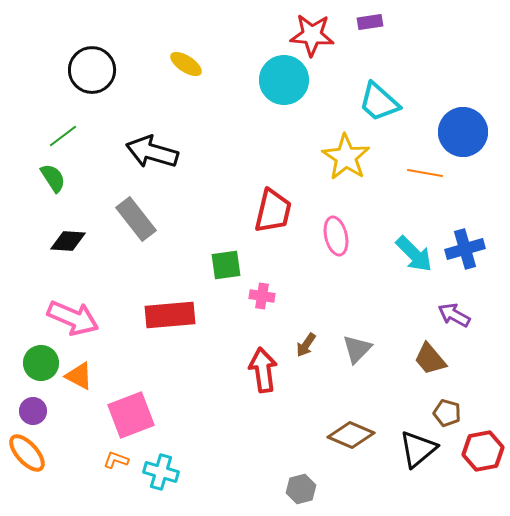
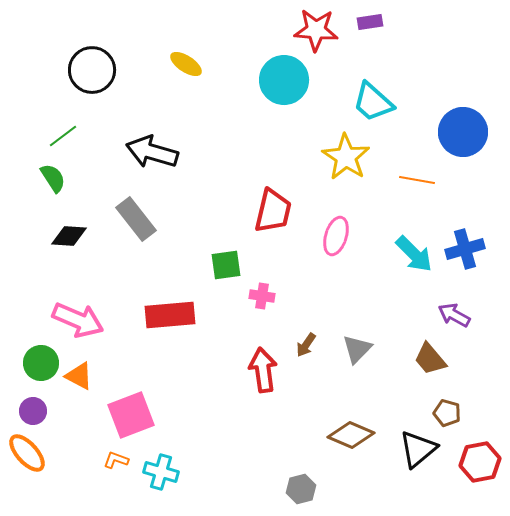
red star: moved 4 px right, 5 px up
cyan trapezoid: moved 6 px left
orange line: moved 8 px left, 7 px down
pink ellipse: rotated 30 degrees clockwise
black diamond: moved 1 px right, 5 px up
pink arrow: moved 5 px right, 2 px down
red hexagon: moved 3 px left, 11 px down
